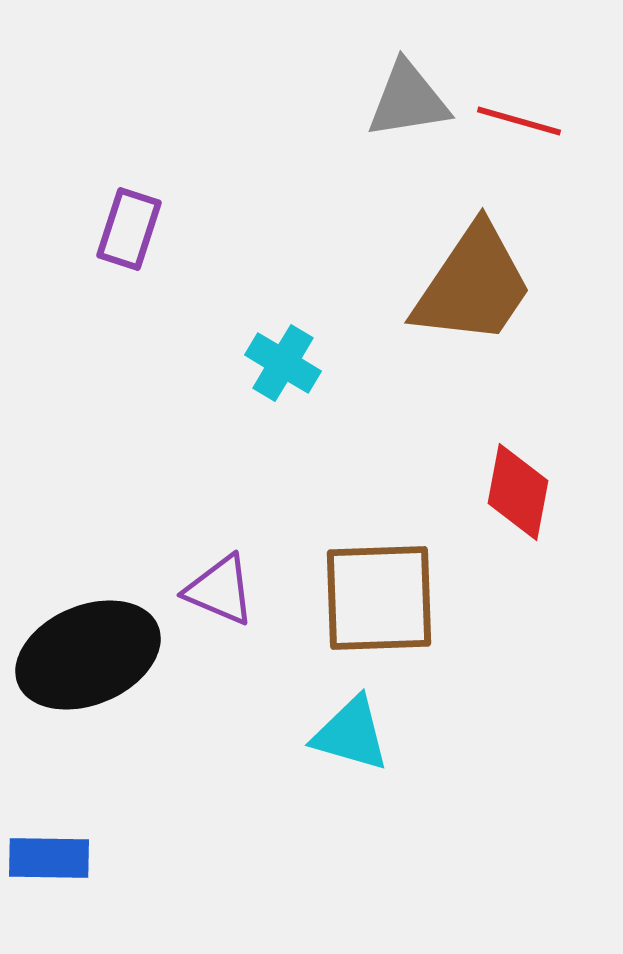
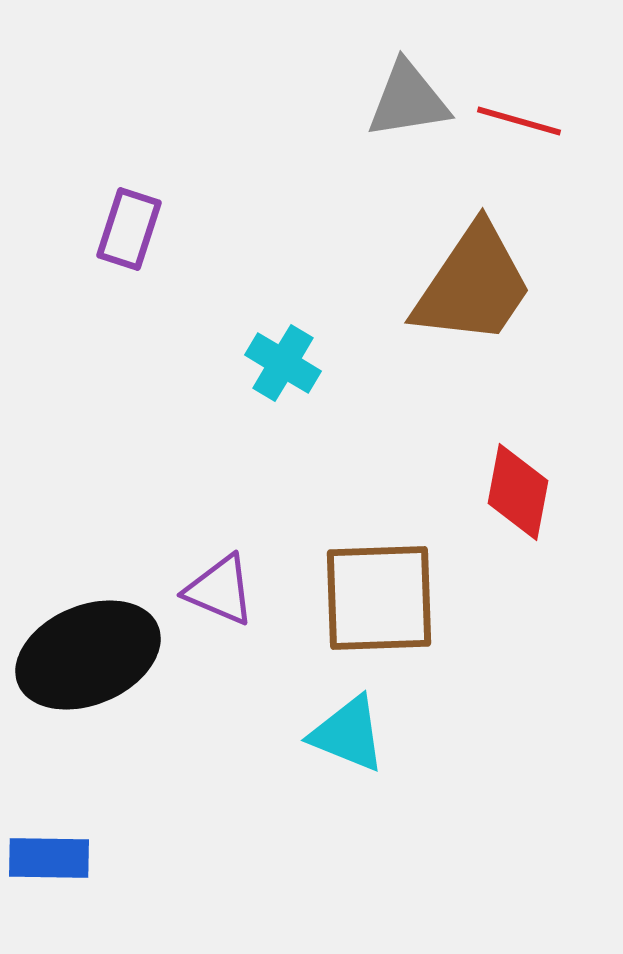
cyan triangle: moved 3 px left; rotated 6 degrees clockwise
